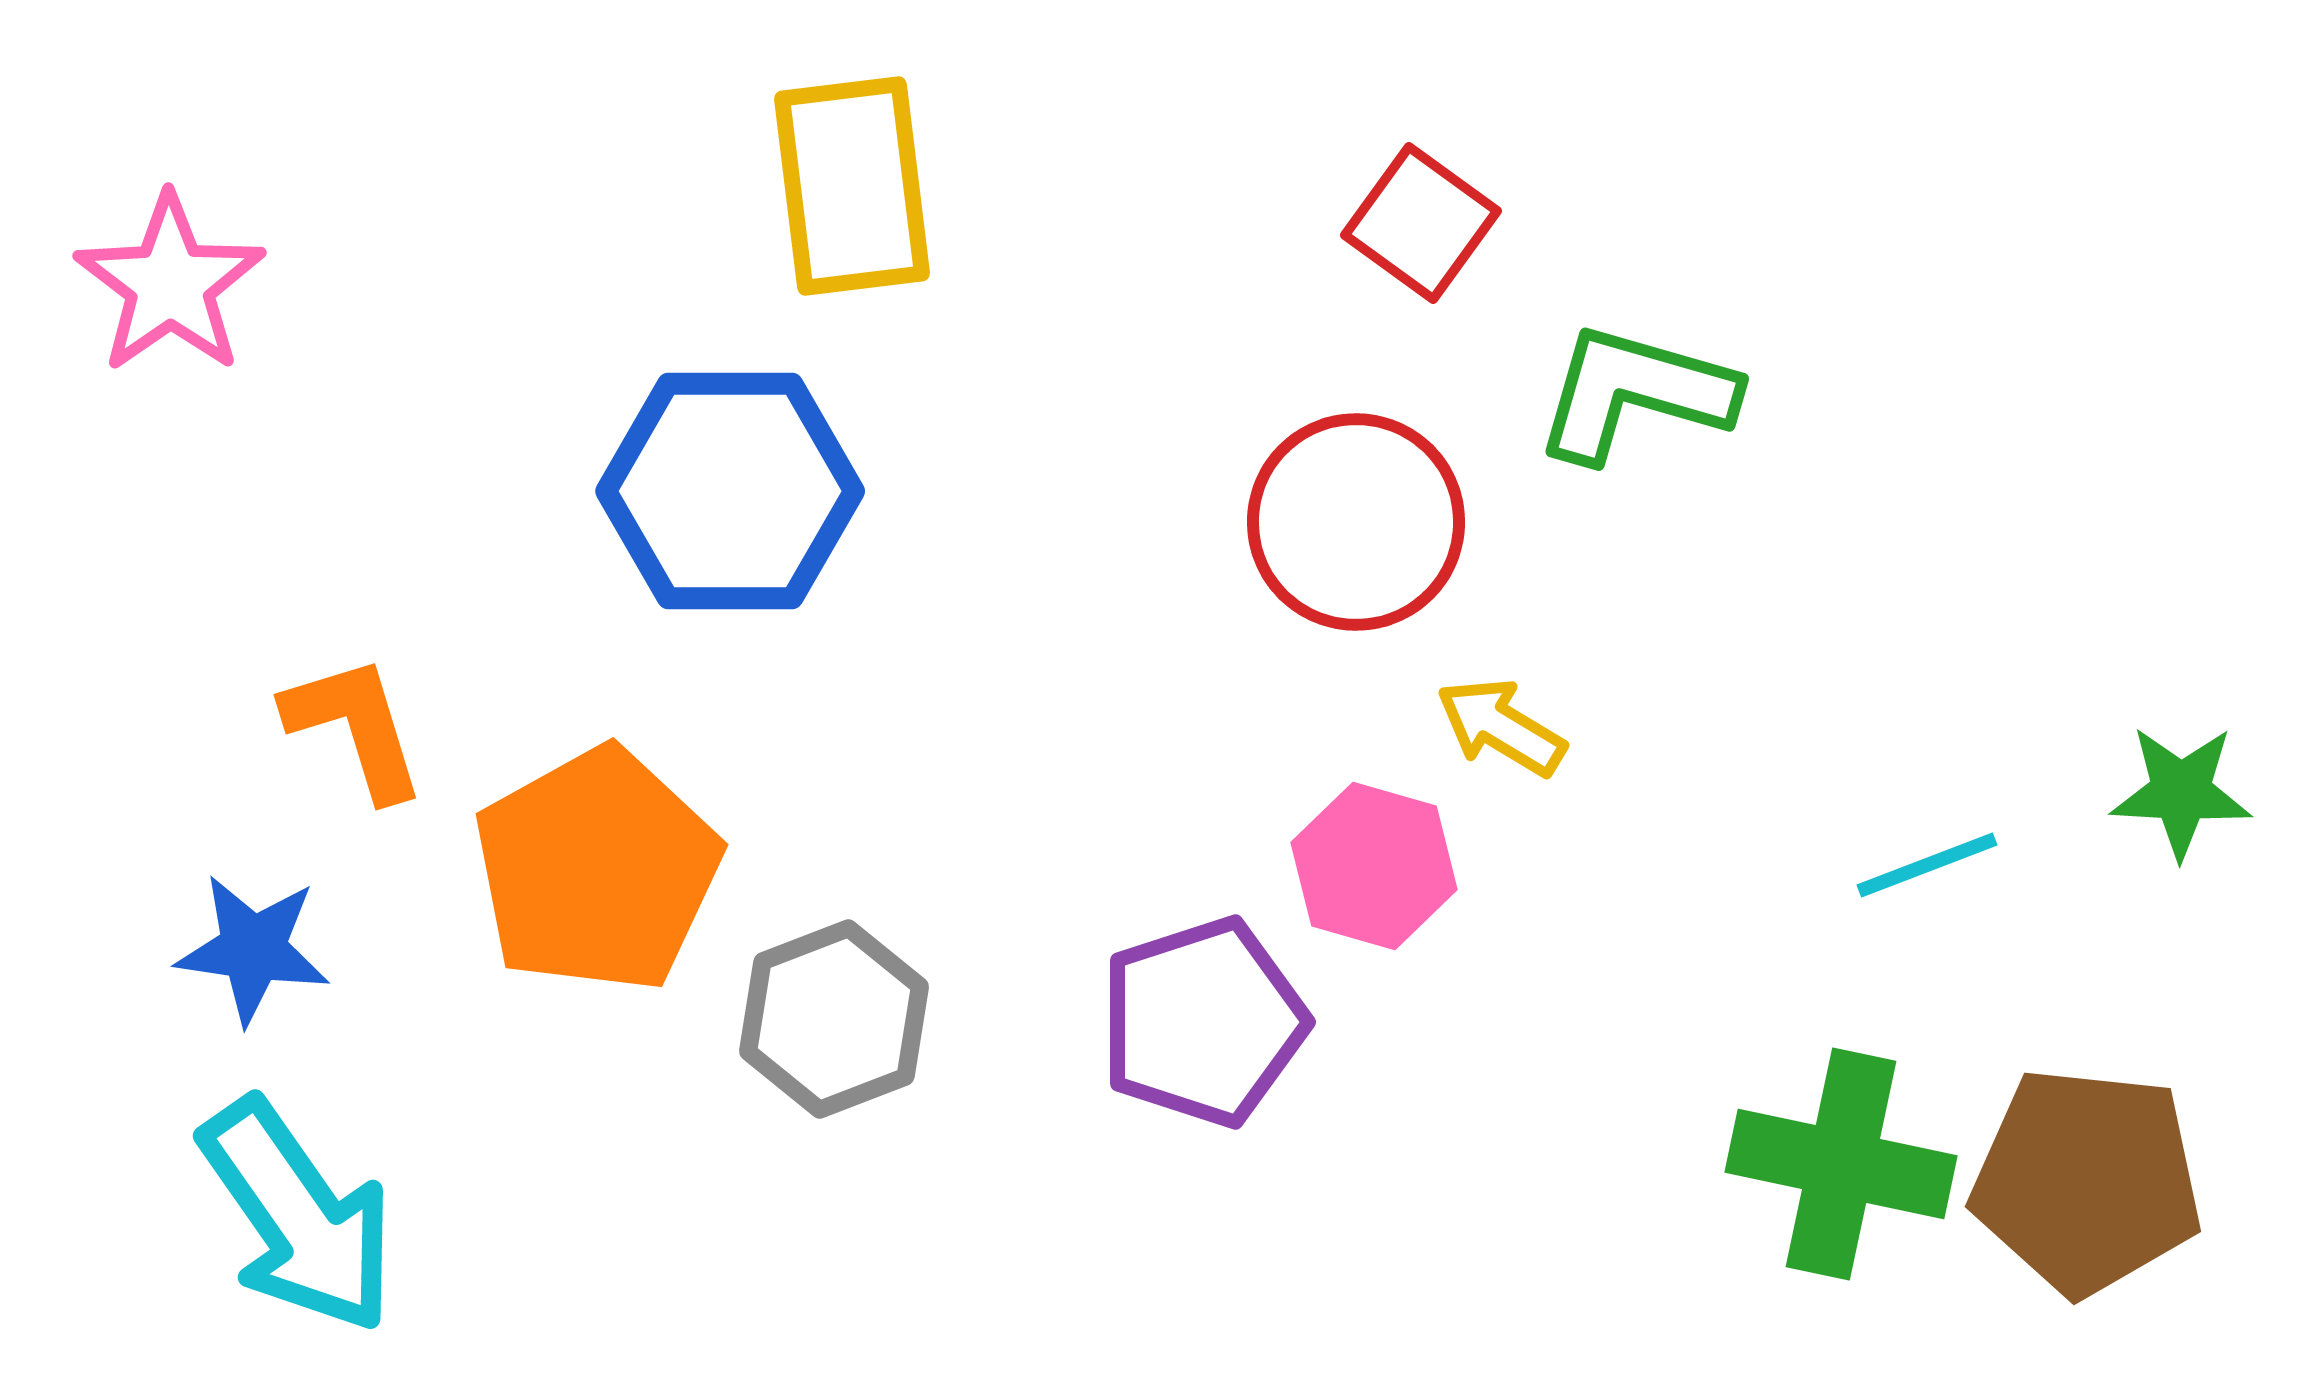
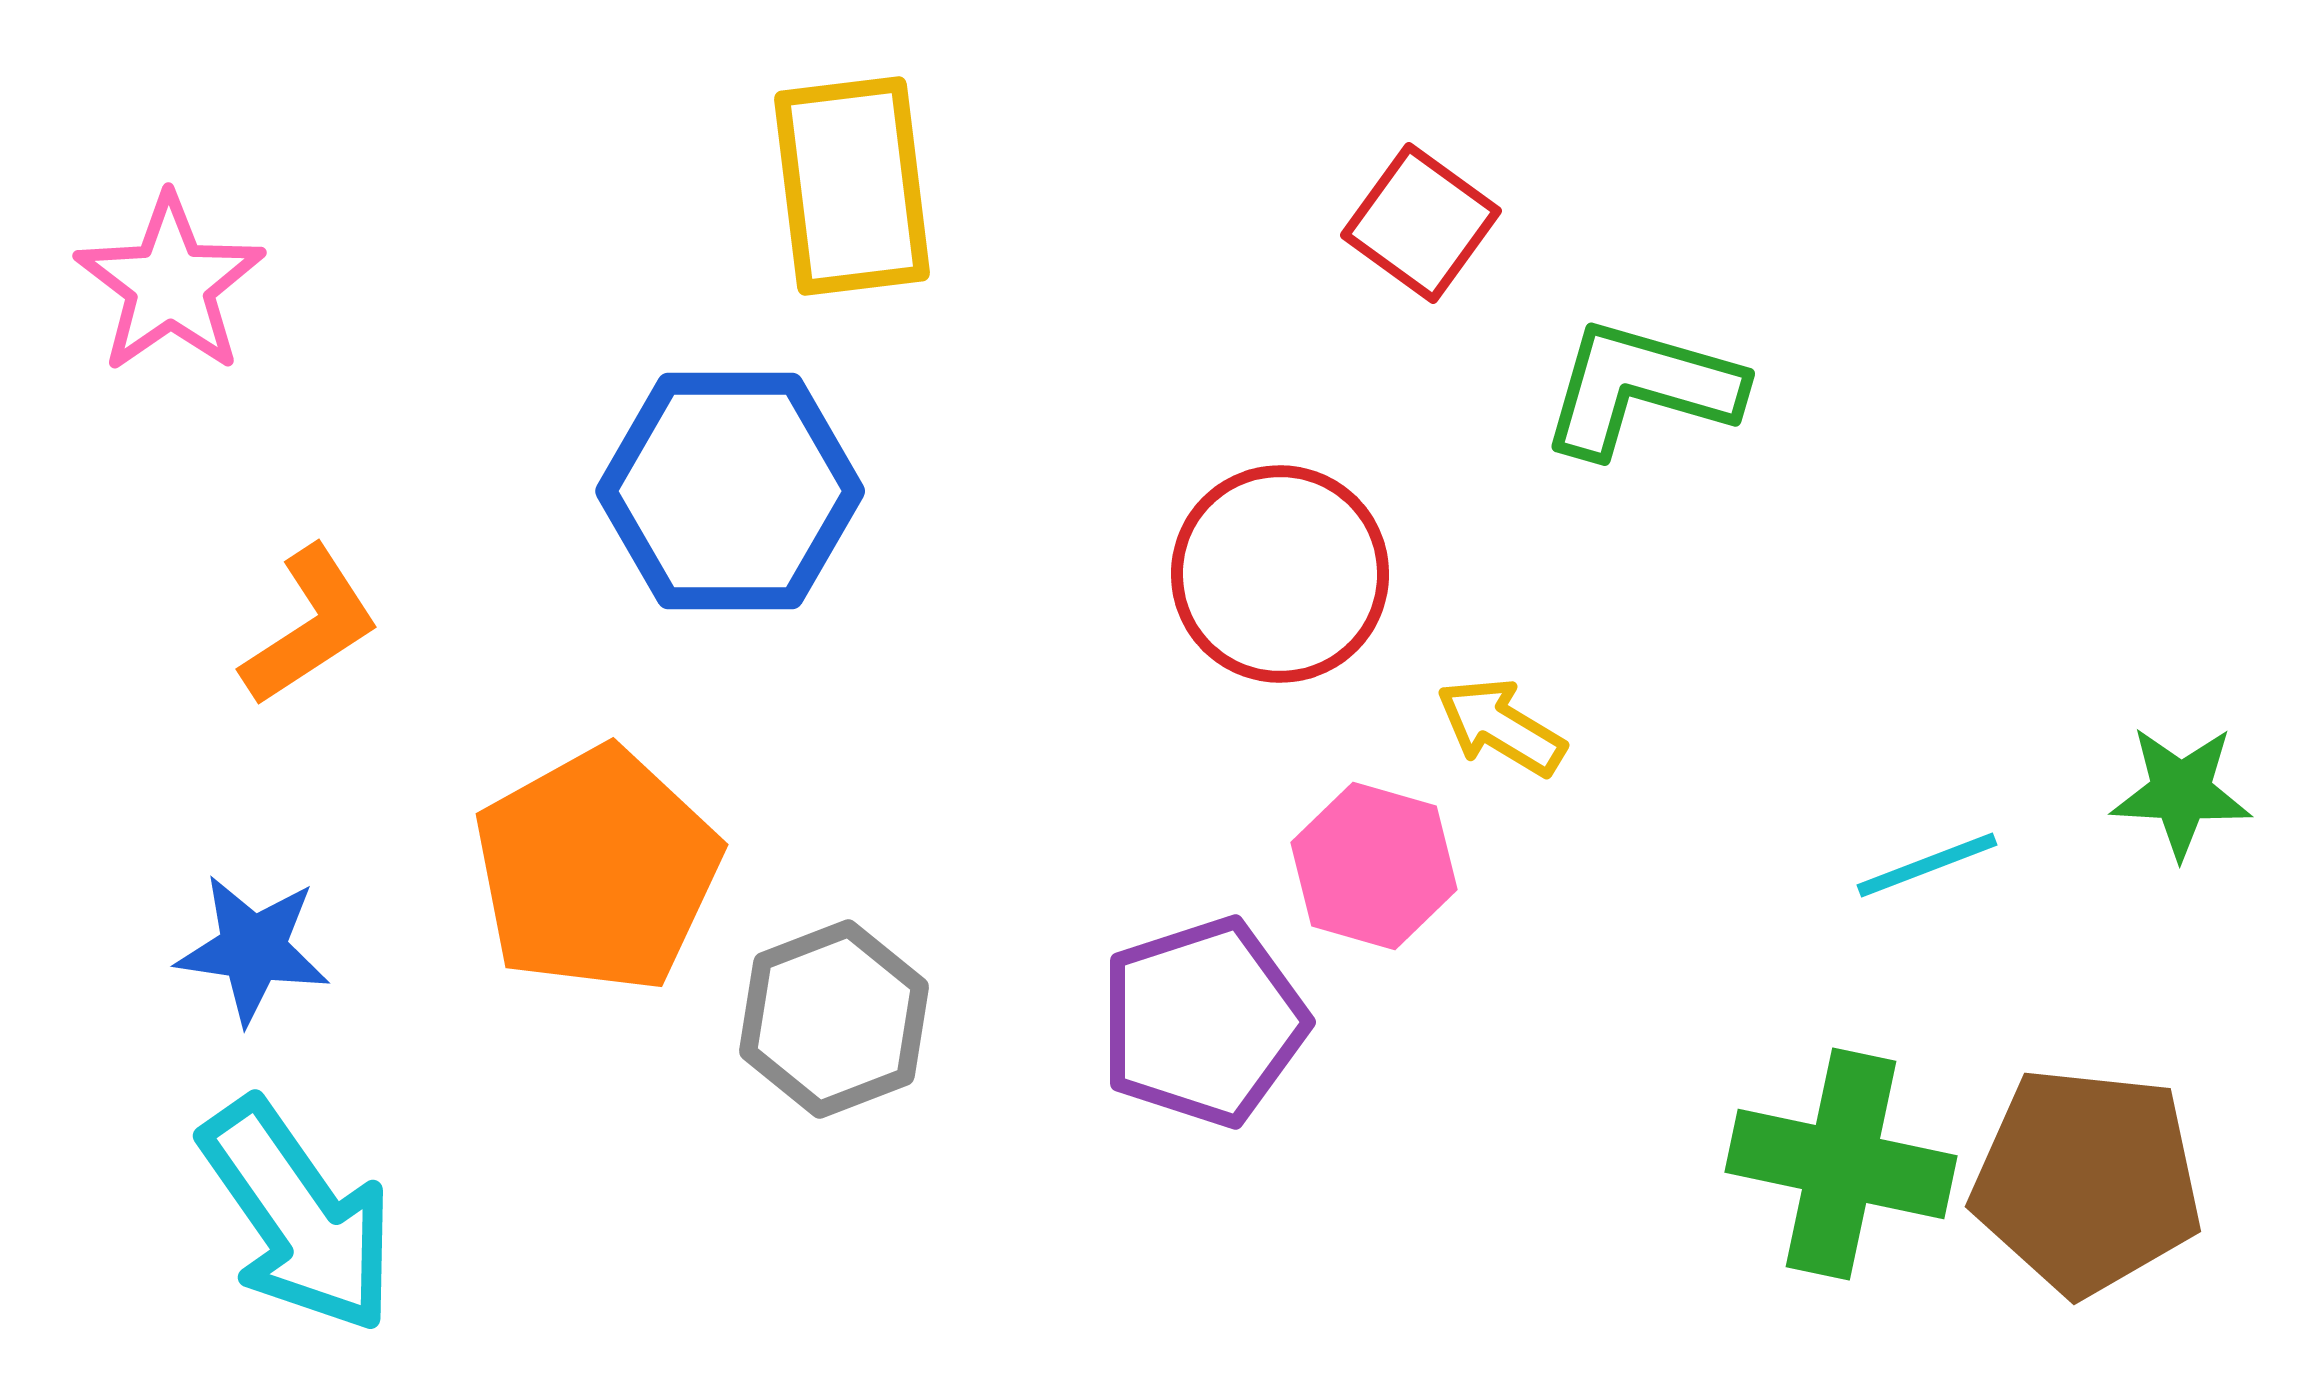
green L-shape: moved 6 px right, 5 px up
red circle: moved 76 px left, 52 px down
orange L-shape: moved 45 px left, 101 px up; rotated 74 degrees clockwise
